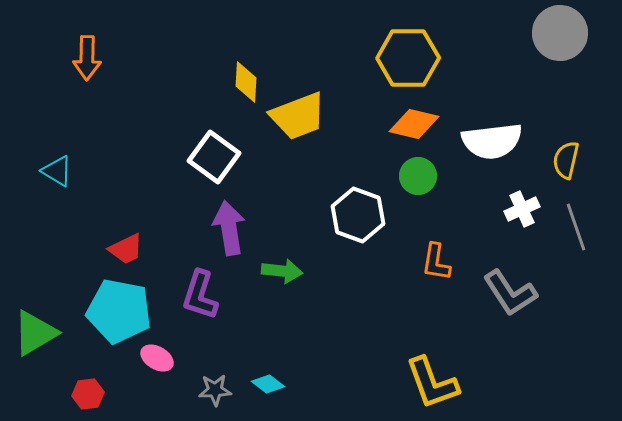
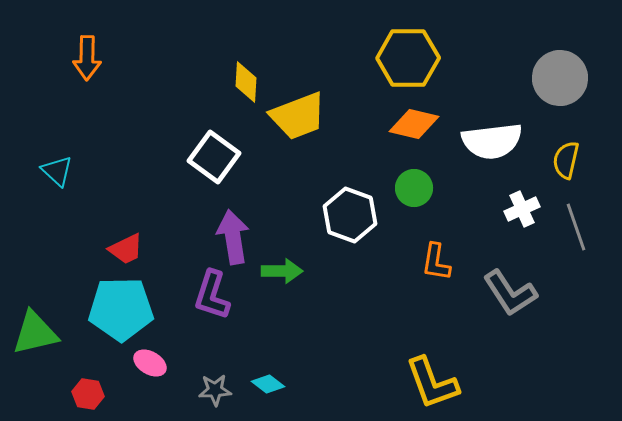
gray circle: moved 45 px down
cyan triangle: rotated 12 degrees clockwise
green circle: moved 4 px left, 12 px down
white hexagon: moved 8 px left
purple arrow: moved 4 px right, 9 px down
green arrow: rotated 6 degrees counterclockwise
purple L-shape: moved 12 px right
cyan pentagon: moved 2 px right, 2 px up; rotated 12 degrees counterclockwise
green triangle: rotated 18 degrees clockwise
pink ellipse: moved 7 px left, 5 px down
red hexagon: rotated 16 degrees clockwise
